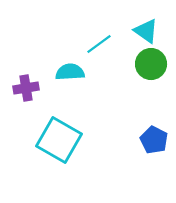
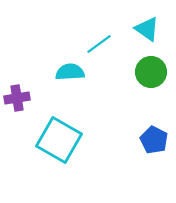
cyan triangle: moved 1 px right, 2 px up
green circle: moved 8 px down
purple cross: moved 9 px left, 10 px down
